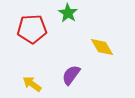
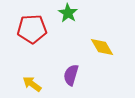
purple semicircle: rotated 20 degrees counterclockwise
